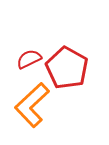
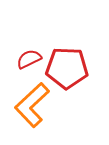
red pentagon: rotated 27 degrees counterclockwise
